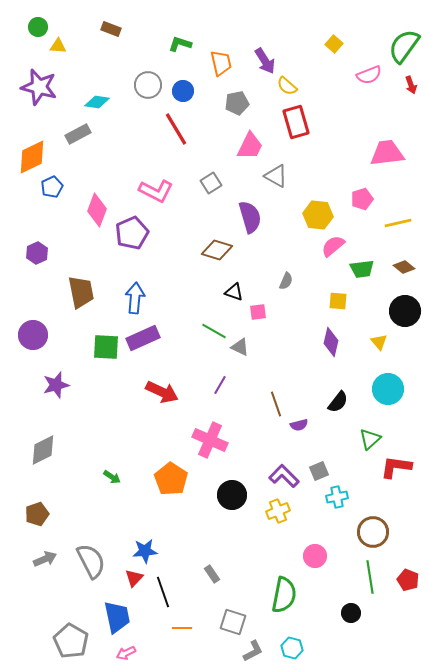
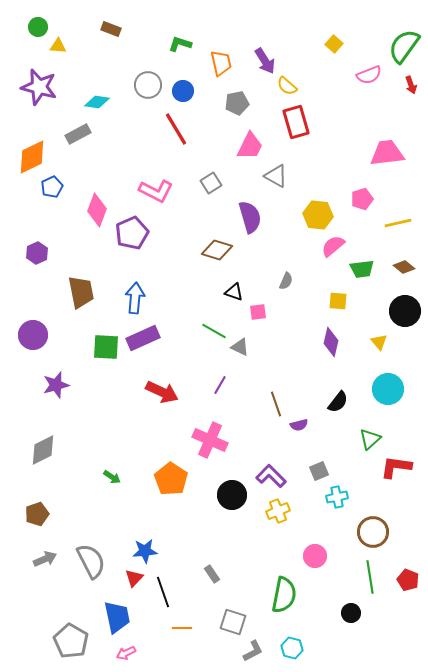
purple L-shape at (284, 476): moved 13 px left
